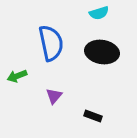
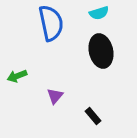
blue semicircle: moved 20 px up
black ellipse: moved 1 px left, 1 px up; rotated 68 degrees clockwise
purple triangle: moved 1 px right
black rectangle: rotated 30 degrees clockwise
